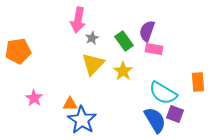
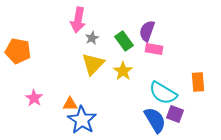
orange pentagon: rotated 20 degrees clockwise
